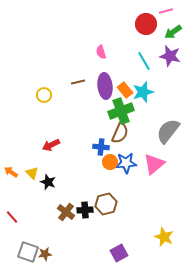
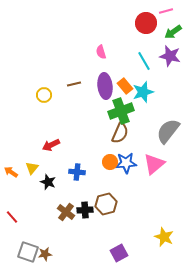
red circle: moved 1 px up
brown line: moved 4 px left, 2 px down
orange rectangle: moved 4 px up
blue cross: moved 24 px left, 25 px down
yellow triangle: moved 5 px up; rotated 24 degrees clockwise
